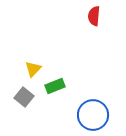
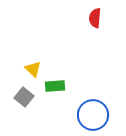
red semicircle: moved 1 px right, 2 px down
yellow triangle: rotated 30 degrees counterclockwise
green rectangle: rotated 18 degrees clockwise
